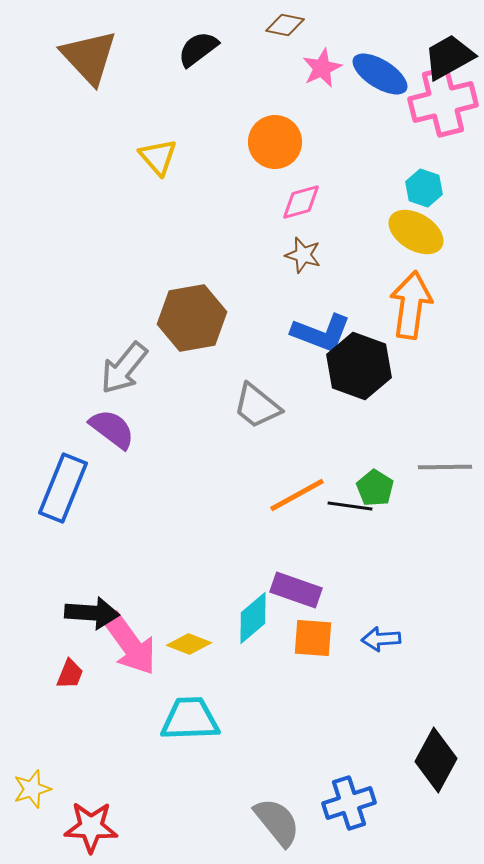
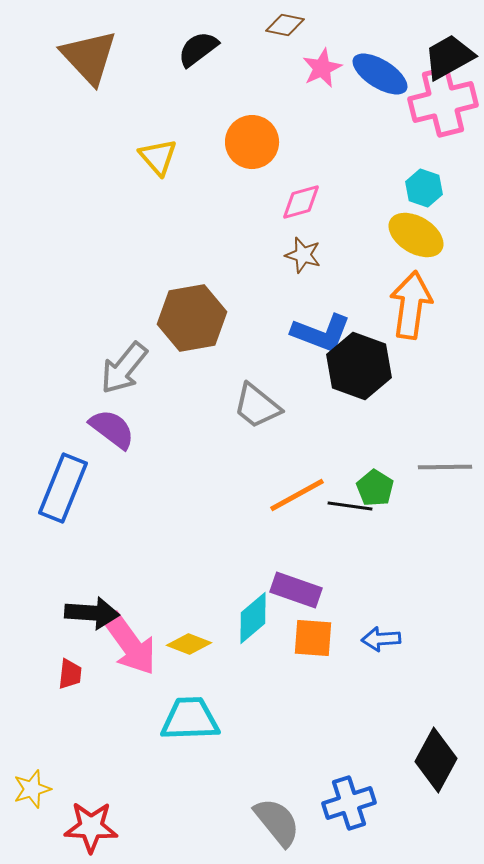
orange circle: moved 23 px left
yellow ellipse: moved 3 px down
red trapezoid: rotated 16 degrees counterclockwise
